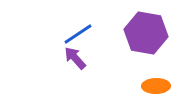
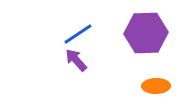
purple hexagon: rotated 12 degrees counterclockwise
purple arrow: moved 1 px right, 2 px down
